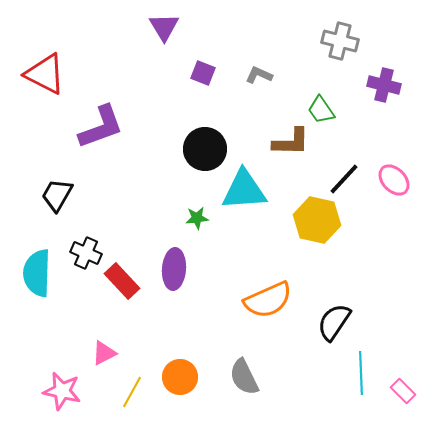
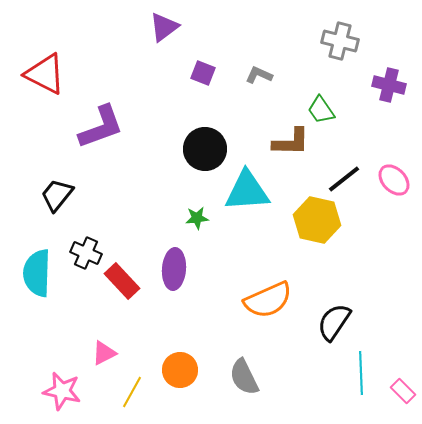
purple triangle: rotated 24 degrees clockwise
purple cross: moved 5 px right
black line: rotated 9 degrees clockwise
cyan triangle: moved 3 px right, 1 px down
black trapezoid: rotated 9 degrees clockwise
orange circle: moved 7 px up
